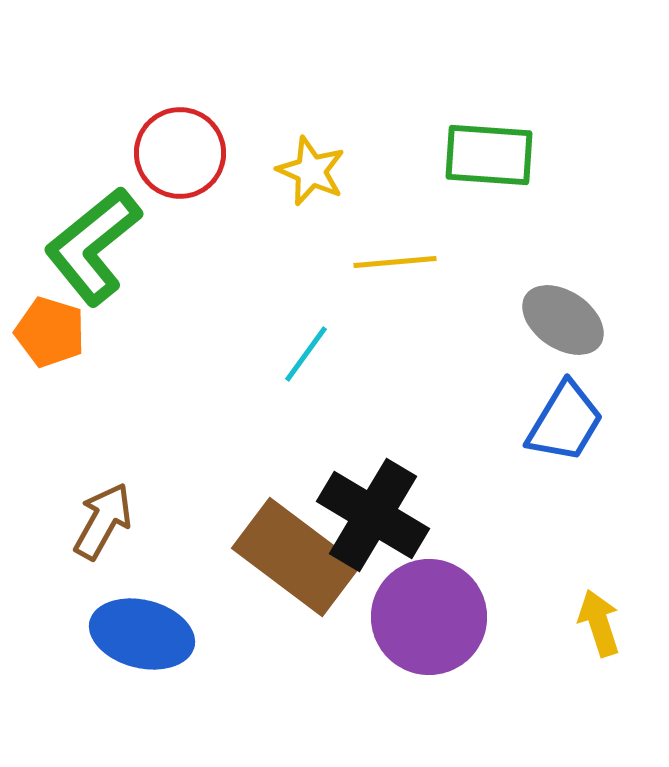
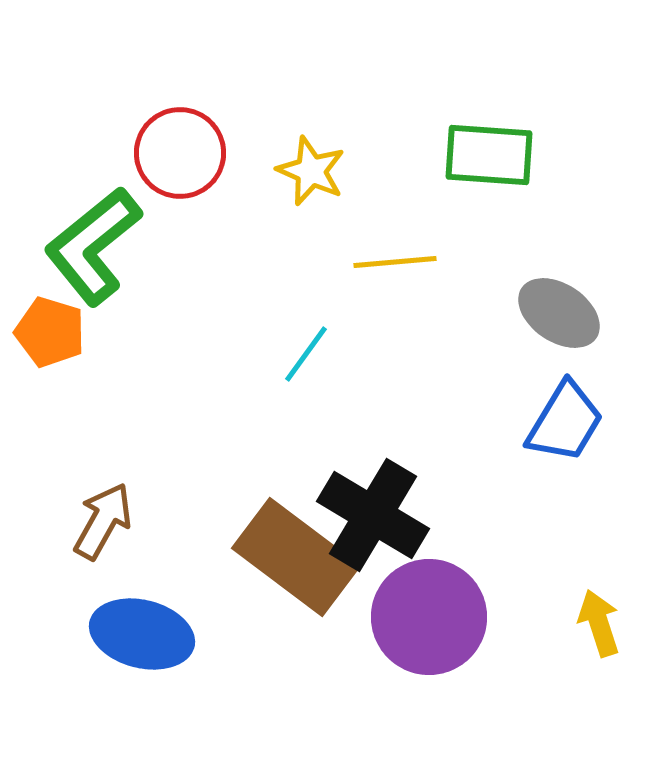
gray ellipse: moved 4 px left, 7 px up
